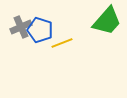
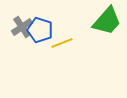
gray cross: moved 1 px right; rotated 10 degrees counterclockwise
